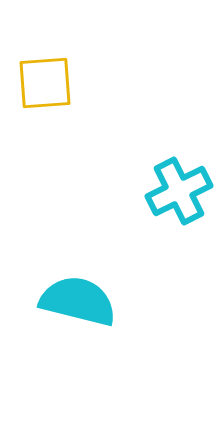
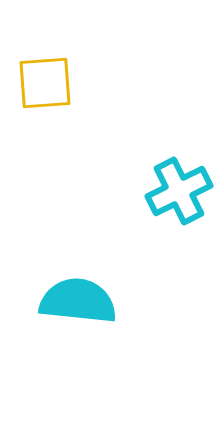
cyan semicircle: rotated 8 degrees counterclockwise
